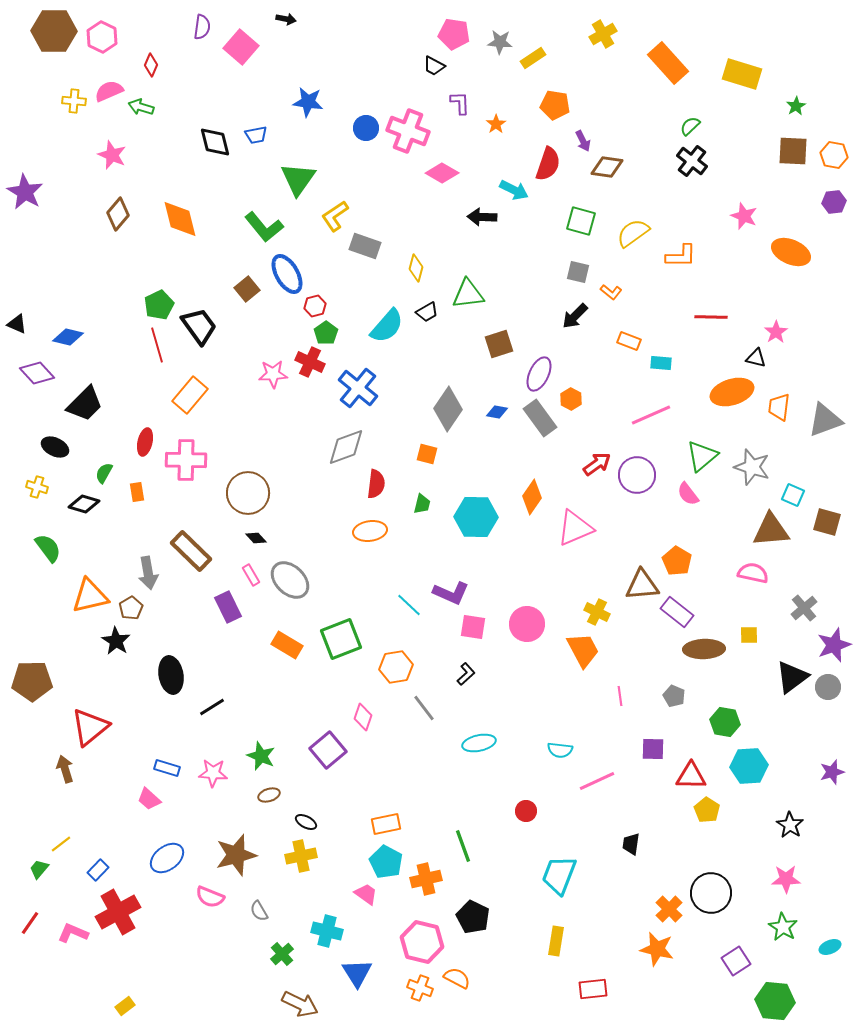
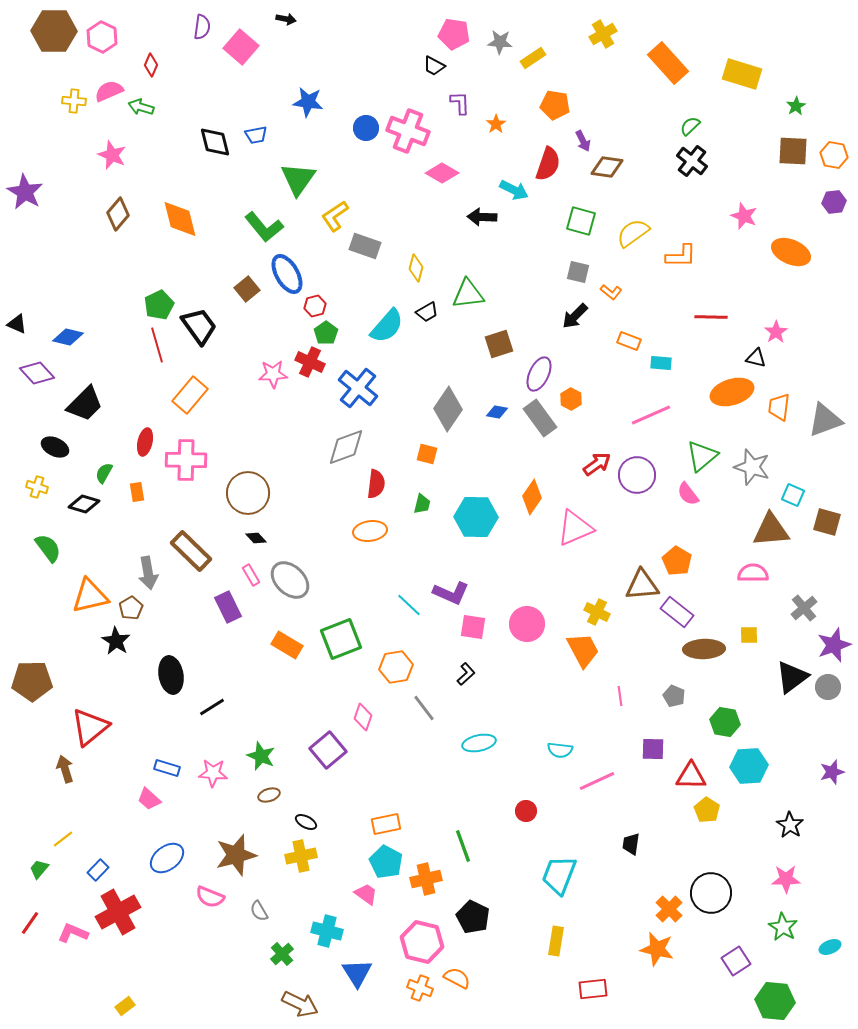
pink semicircle at (753, 573): rotated 12 degrees counterclockwise
yellow line at (61, 844): moved 2 px right, 5 px up
